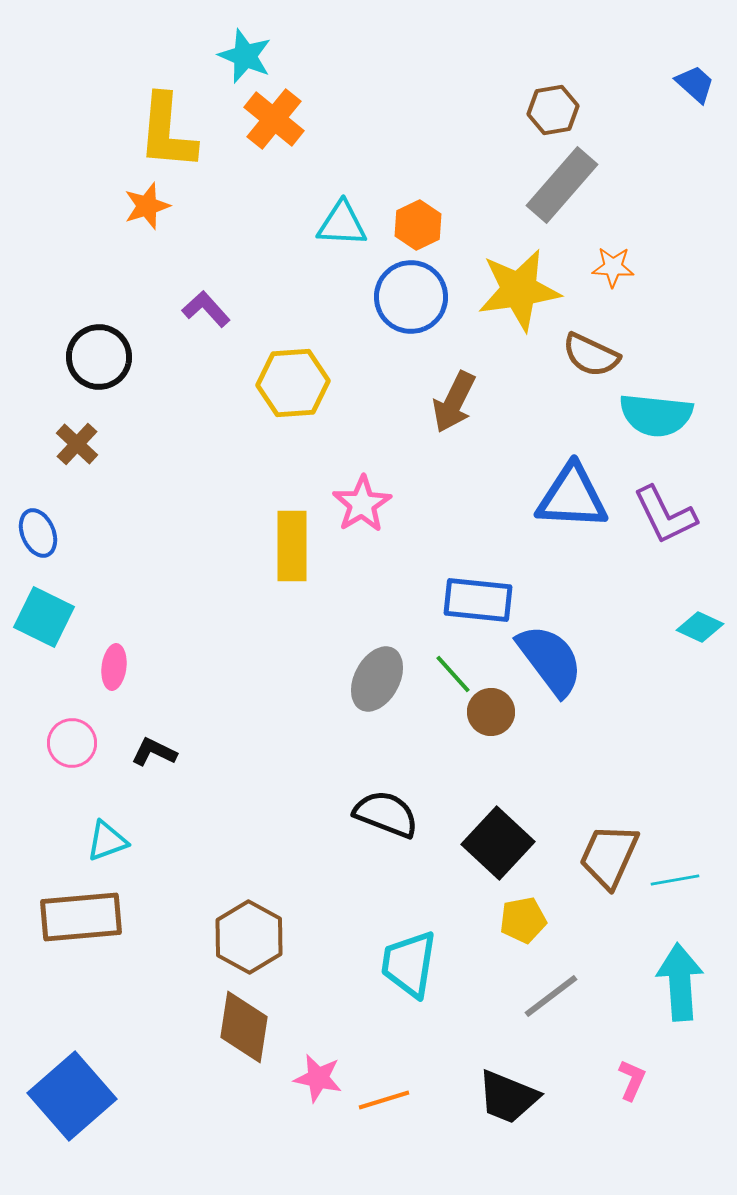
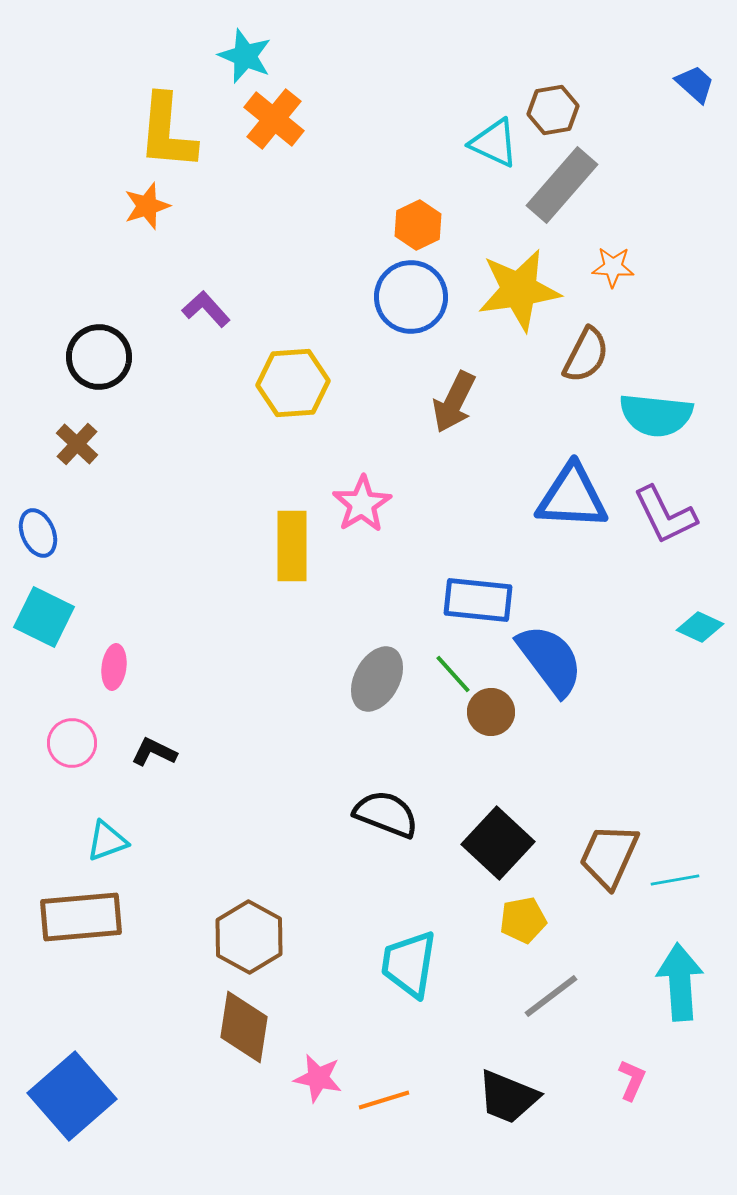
cyan triangle at (342, 224): moved 152 px right, 81 px up; rotated 22 degrees clockwise
brown semicircle at (591, 355): moved 5 px left; rotated 88 degrees counterclockwise
